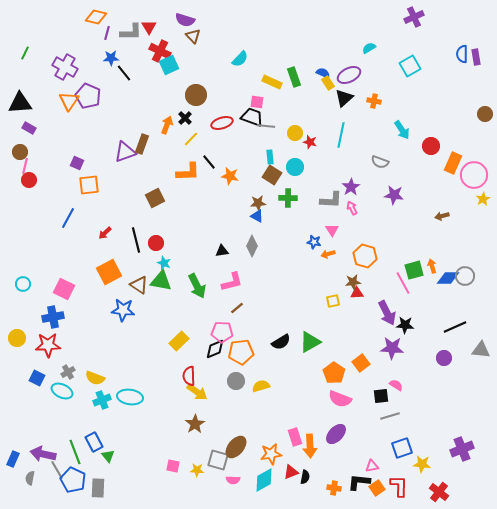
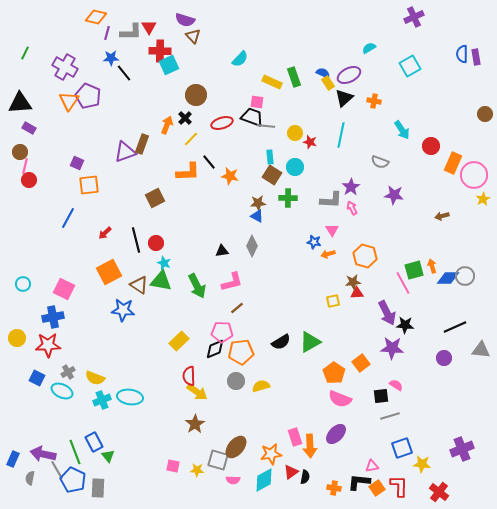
red cross at (160, 51): rotated 25 degrees counterclockwise
red triangle at (291, 472): rotated 14 degrees counterclockwise
